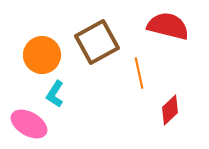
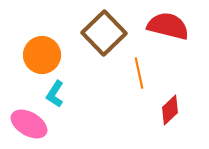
brown square: moved 7 px right, 9 px up; rotated 15 degrees counterclockwise
